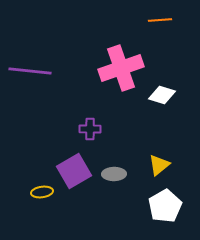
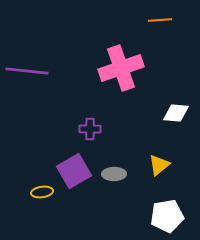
purple line: moved 3 px left
white diamond: moved 14 px right, 18 px down; rotated 12 degrees counterclockwise
white pentagon: moved 2 px right, 10 px down; rotated 20 degrees clockwise
